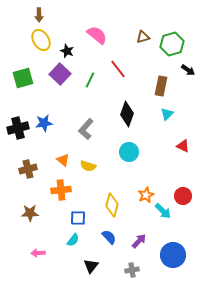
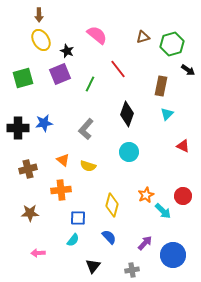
purple square: rotated 25 degrees clockwise
green line: moved 4 px down
black cross: rotated 15 degrees clockwise
purple arrow: moved 6 px right, 2 px down
black triangle: moved 2 px right
